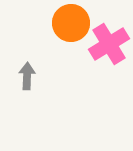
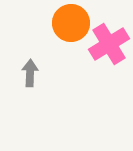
gray arrow: moved 3 px right, 3 px up
